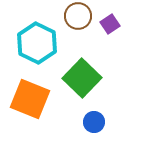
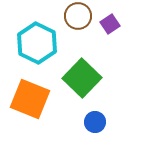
blue circle: moved 1 px right
